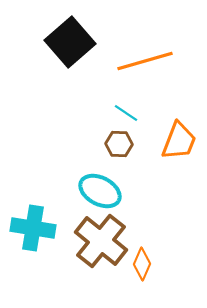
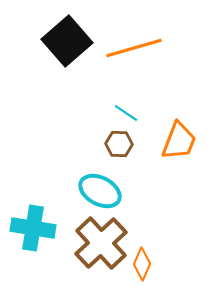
black square: moved 3 px left, 1 px up
orange line: moved 11 px left, 13 px up
brown cross: moved 2 px down; rotated 8 degrees clockwise
